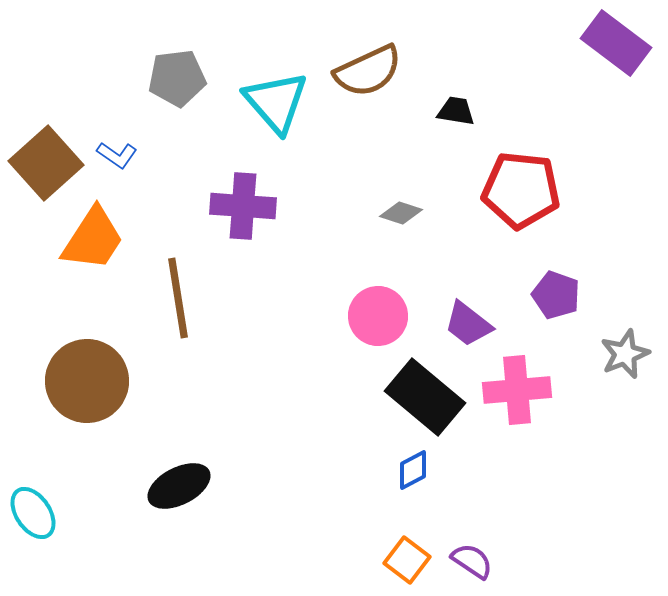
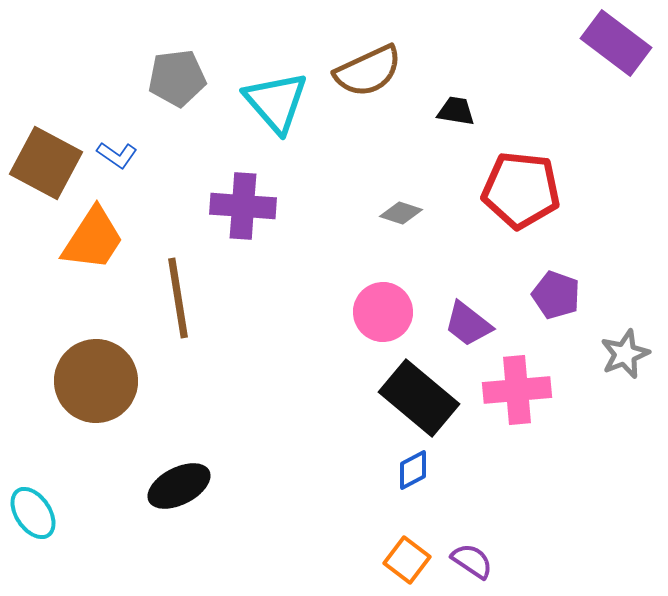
brown square: rotated 20 degrees counterclockwise
pink circle: moved 5 px right, 4 px up
brown circle: moved 9 px right
black rectangle: moved 6 px left, 1 px down
